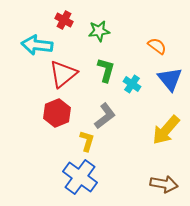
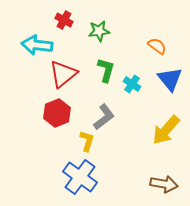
gray L-shape: moved 1 px left, 1 px down
